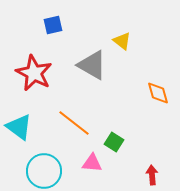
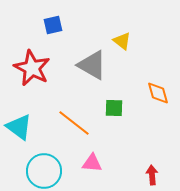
red star: moved 2 px left, 5 px up
green square: moved 34 px up; rotated 30 degrees counterclockwise
